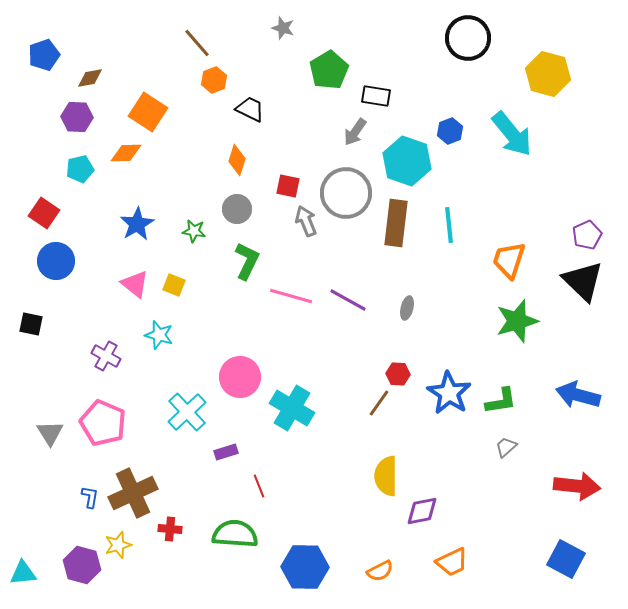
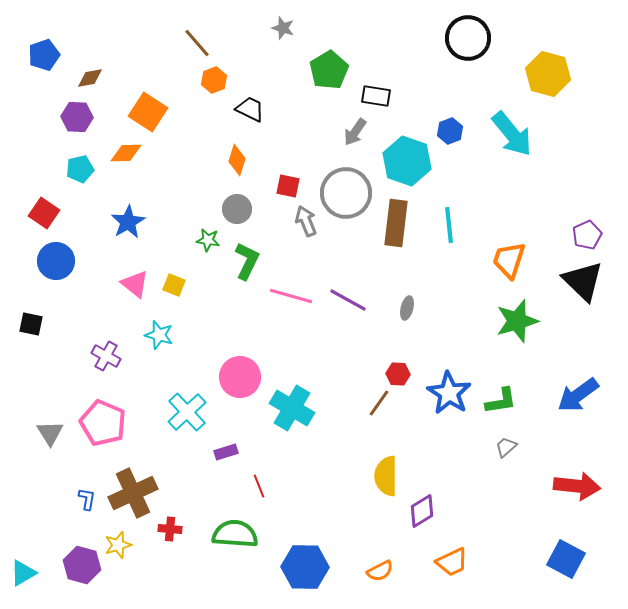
blue star at (137, 224): moved 9 px left, 2 px up
green star at (194, 231): moved 14 px right, 9 px down
blue arrow at (578, 395): rotated 51 degrees counterclockwise
blue L-shape at (90, 497): moved 3 px left, 2 px down
purple diamond at (422, 511): rotated 20 degrees counterclockwise
cyan triangle at (23, 573): rotated 24 degrees counterclockwise
